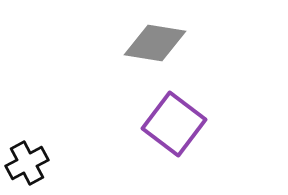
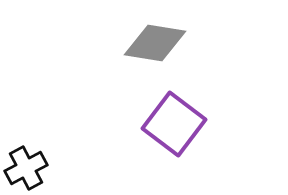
black cross: moved 1 px left, 5 px down
